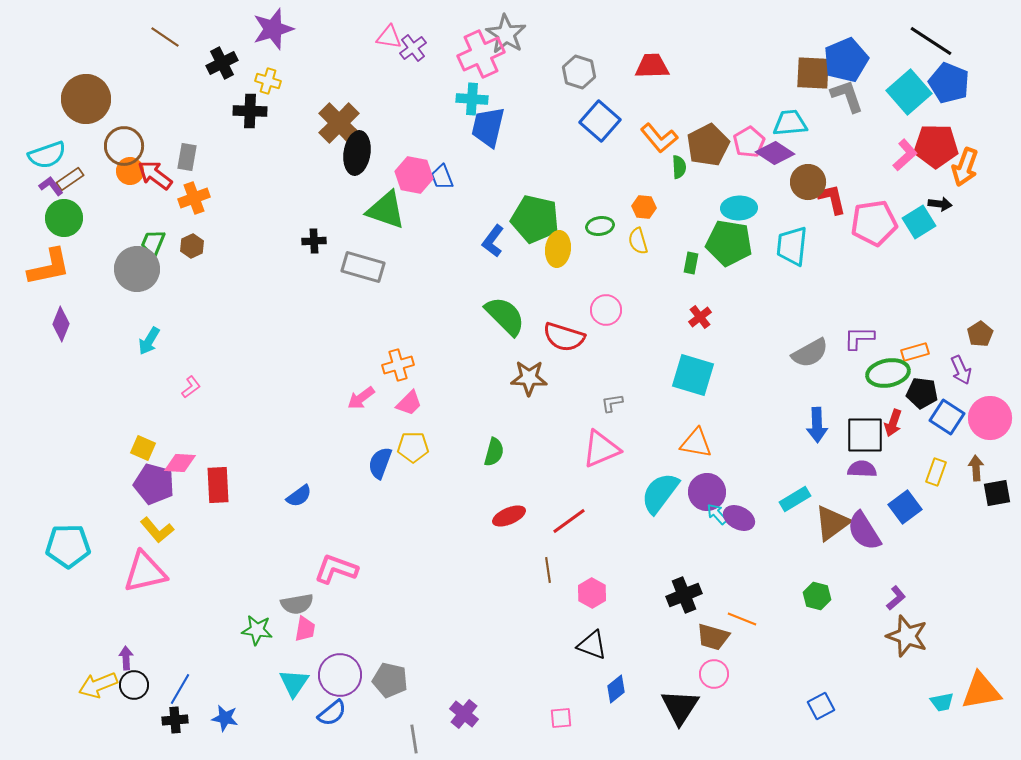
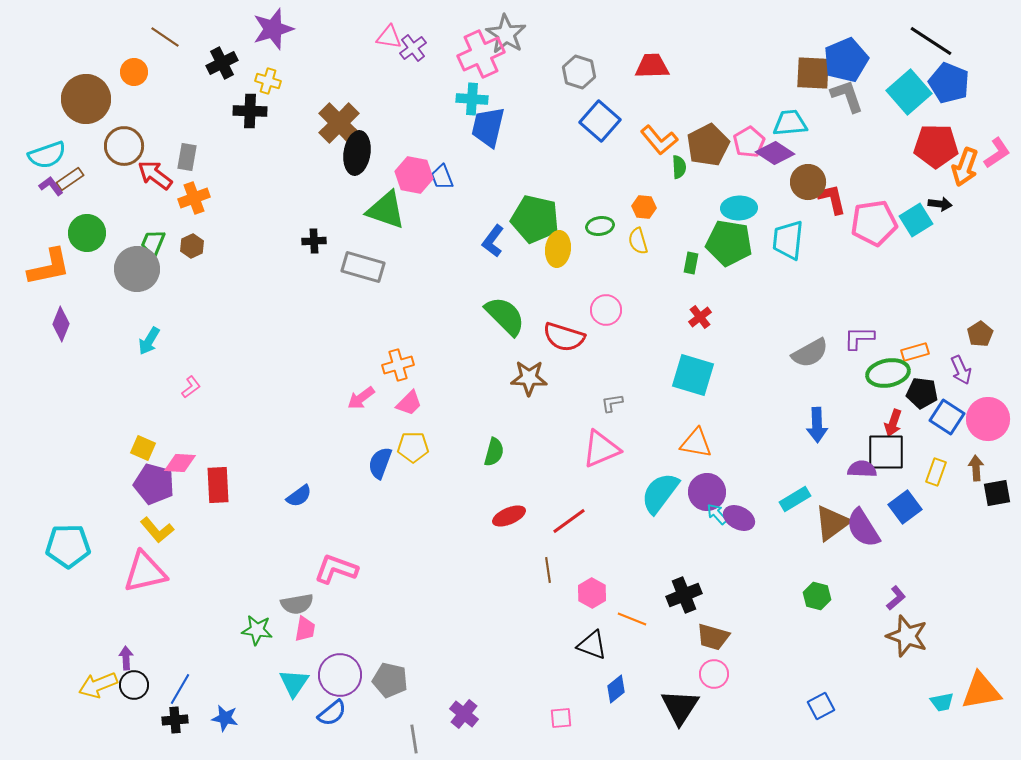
orange L-shape at (659, 138): moved 2 px down
pink L-shape at (905, 155): moved 92 px right, 2 px up; rotated 8 degrees clockwise
orange circle at (130, 171): moved 4 px right, 99 px up
green circle at (64, 218): moved 23 px right, 15 px down
cyan square at (919, 222): moved 3 px left, 2 px up
cyan trapezoid at (792, 246): moved 4 px left, 6 px up
pink circle at (990, 418): moved 2 px left, 1 px down
black square at (865, 435): moved 21 px right, 17 px down
purple semicircle at (864, 531): moved 1 px left, 3 px up
orange line at (742, 619): moved 110 px left
